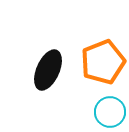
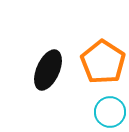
orange pentagon: rotated 18 degrees counterclockwise
